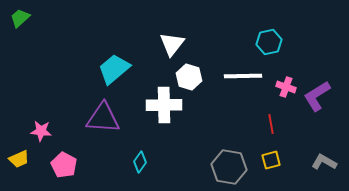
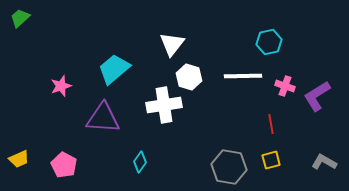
pink cross: moved 1 px left, 1 px up
white cross: rotated 8 degrees counterclockwise
pink star: moved 20 px right, 45 px up; rotated 25 degrees counterclockwise
